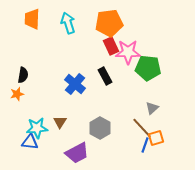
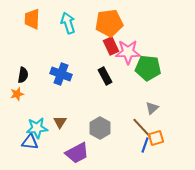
blue cross: moved 14 px left, 10 px up; rotated 20 degrees counterclockwise
